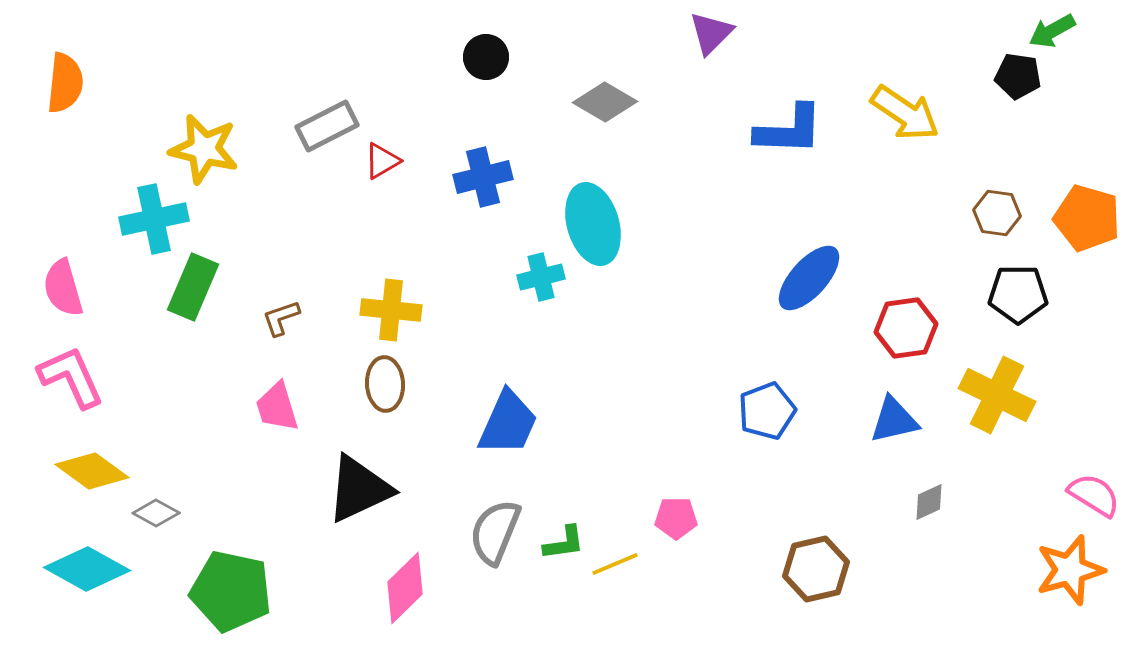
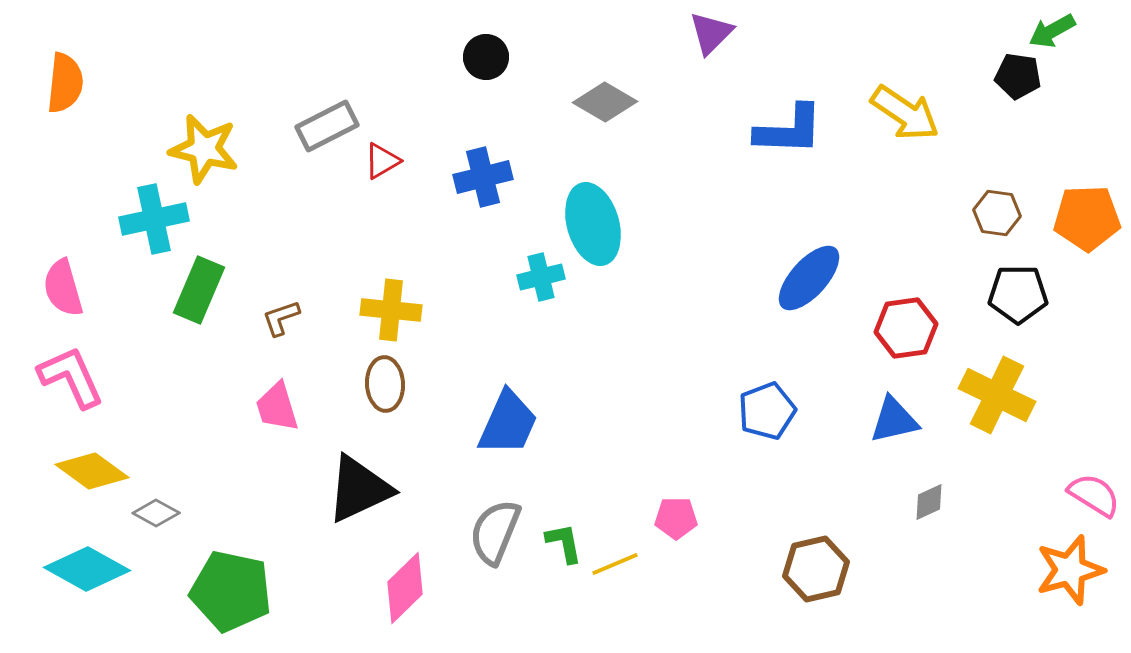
orange pentagon at (1087, 218): rotated 18 degrees counterclockwise
green rectangle at (193, 287): moved 6 px right, 3 px down
green L-shape at (564, 543): rotated 93 degrees counterclockwise
